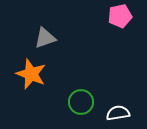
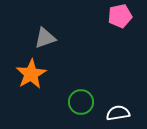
orange star: rotated 20 degrees clockwise
